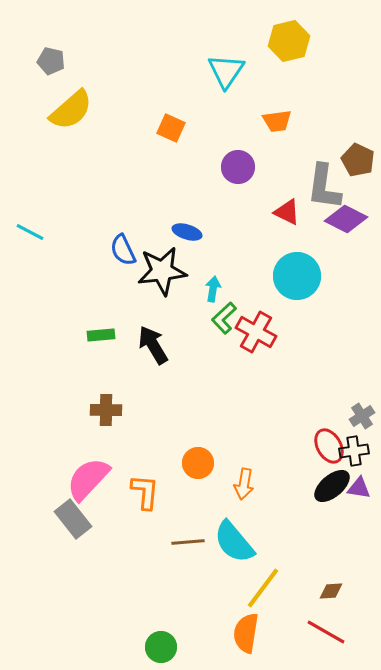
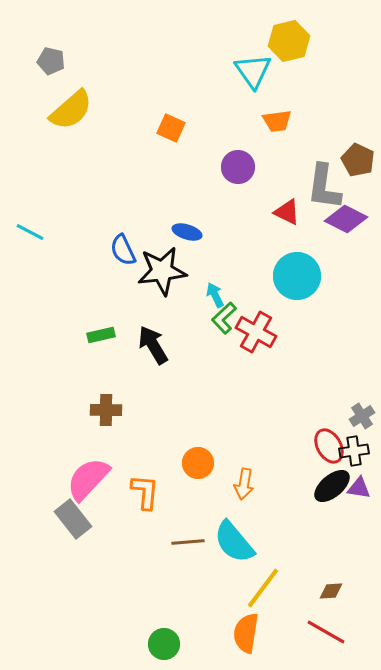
cyan triangle: moved 27 px right; rotated 9 degrees counterclockwise
cyan arrow: moved 2 px right, 6 px down; rotated 35 degrees counterclockwise
green rectangle: rotated 8 degrees counterclockwise
green circle: moved 3 px right, 3 px up
